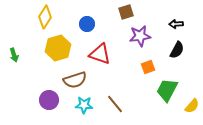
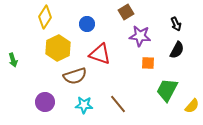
brown square: rotated 14 degrees counterclockwise
black arrow: rotated 112 degrees counterclockwise
purple star: rotated 15 degrees clockwise
yellow hexagon: rotated 10 degrees counterclockwise
green arrow: moved 1 px left, 5 px down
orange square: moved 4 px up; rotated 24 degrees clockwise
brown semicircle: moved 4 px up
purple circle: moved 4 px left, 2 px down
brown line: moved 3 px right
